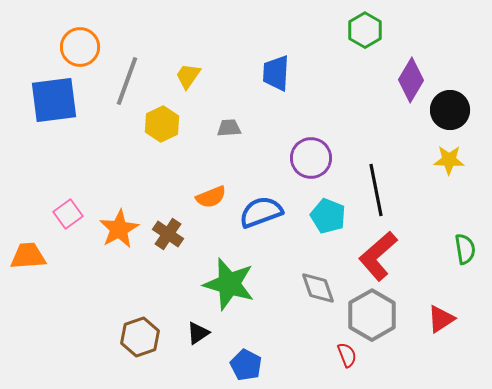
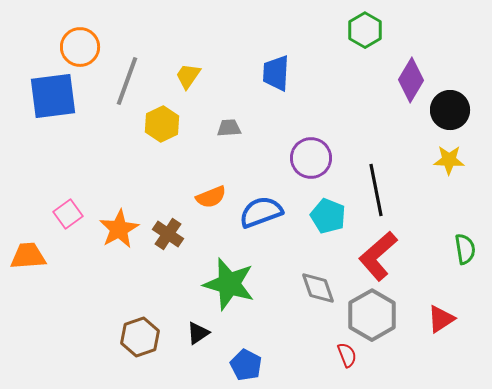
blue square: moved 1 px left, 4 px up
